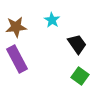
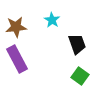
black trapezoid: rotated 15 degrees clockwise
